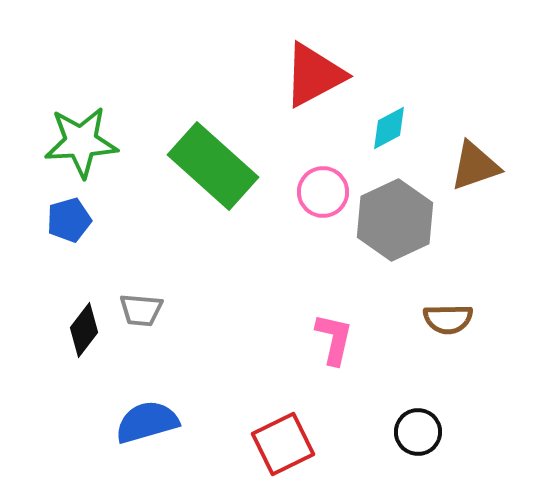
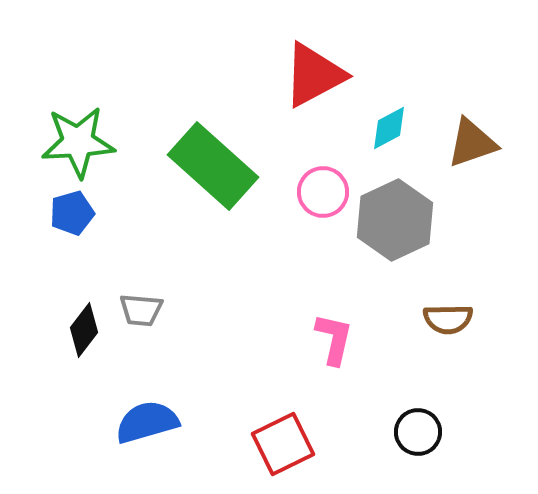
green star: moved 3 px left
brown triangle: moved 3 px left, 23 px up
blue pentagon: moved 3 px right, 7 px up
